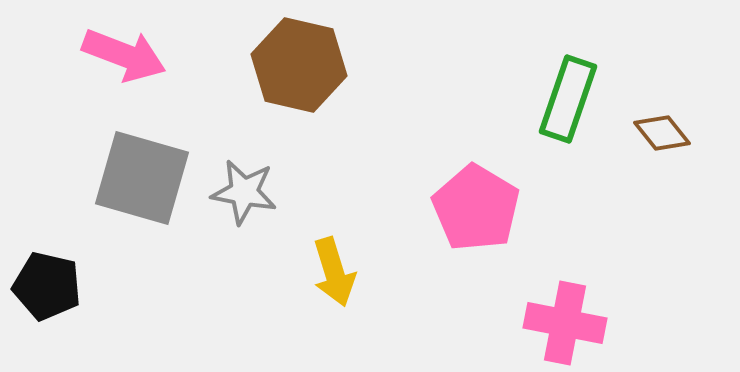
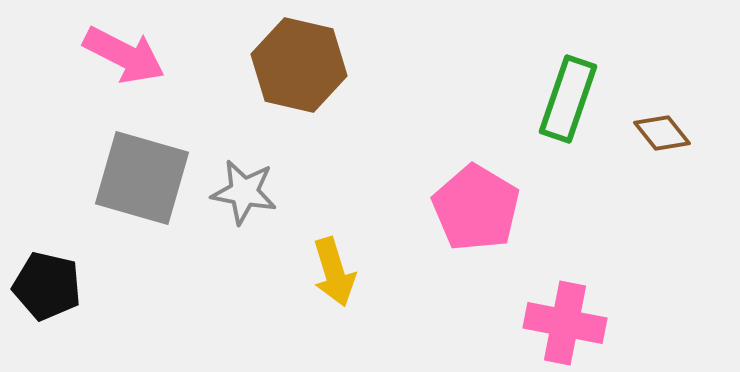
pink arrow: rotated 6 degrees clockwise
